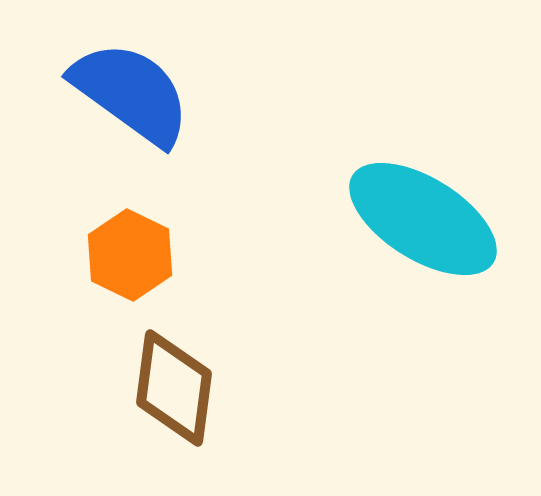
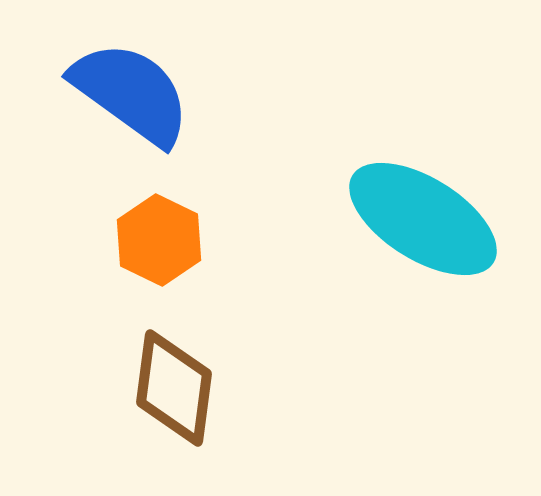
orange hexagon: moved 29 px right, 15 px up
